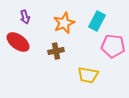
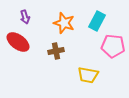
orange star: rotated 30 degrees counterclockwise
